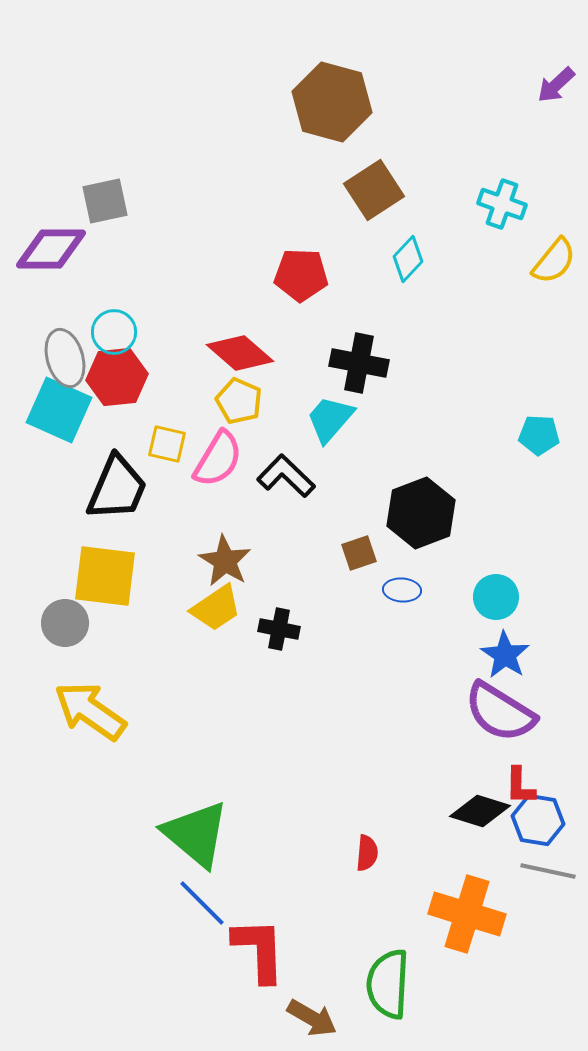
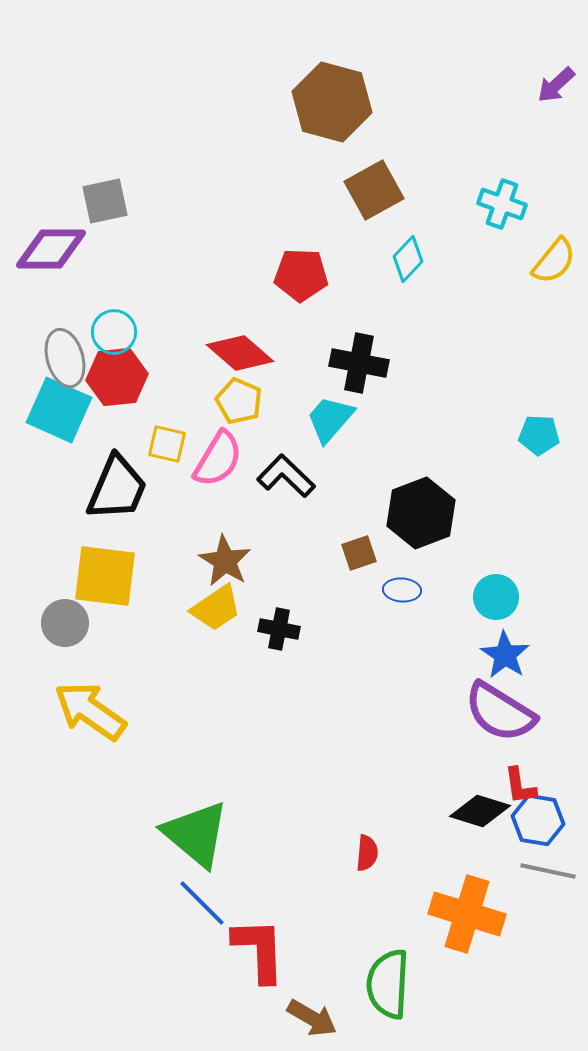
brown square at (374, 190): rotated 4 degrees clockwise
red L-shape at (520, 786): rotated 9 degrees counterclockwise
